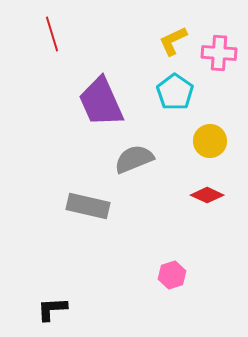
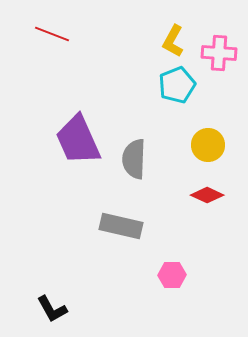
red line: rotated 52 degrees counterclockwise
yellow L-shape: rotated 36 degrees counterclockwise
cyan pentagon: moved 2 px right, 7 px up; rotated 15 degrees clockwise
purple trapezoid: moved 23 px left, 38 px down
yellow circle: moved 2 px left, 4 px down
gray semicircle: rotated 66 degrees counterclockwise
gray rectangle: moved 33 px right, 20 px down
pink hexagon: rotated 16 degrees clockwise
black L-shape: rotated 116 degrees counterclockwise
